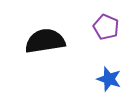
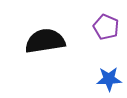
blue star: rotated 20 degrees counterclockwise
